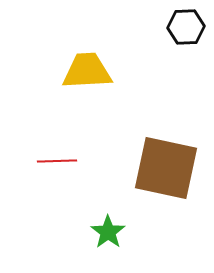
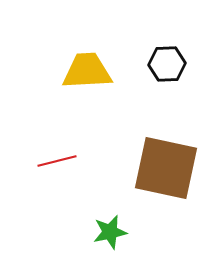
black hexagon: moved 19 px left, 37 px down
red line: rotated 12 degrees counterclockwise
green star: moved 2 px right; rotated 24 degrees clockwise
